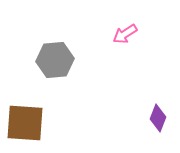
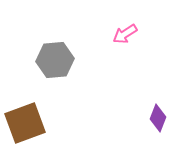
brown square: rotated 24 degrees counterclockwise
